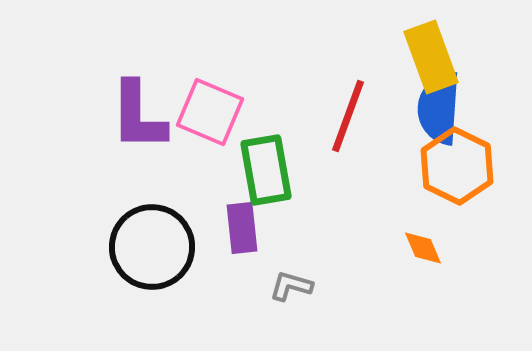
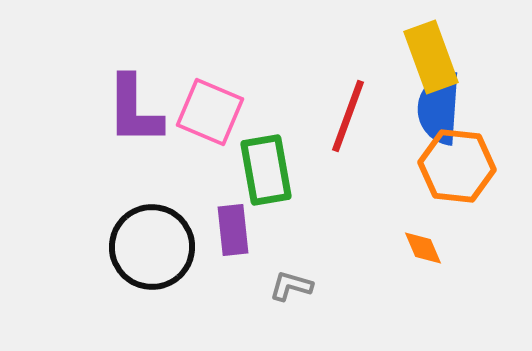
purple L-shape: moved 4 px left, 6 px up
orange hexagon: rotated 20 degrees counterclockwise
purple rectangle: moved 9 px left, 2 px down
